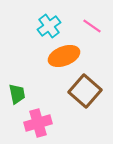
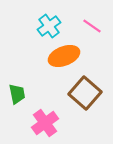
brown square: moved 2 px down
pink cross: moved 7 px right; rotated 20 degrees counterclockwise
